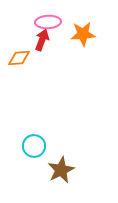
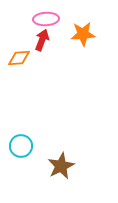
pink ellipse: moved 2 px left, 3 px up
cyan circle: moved 13 px left
brown star: moved 4 px up
